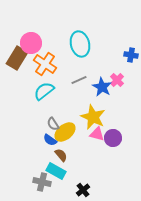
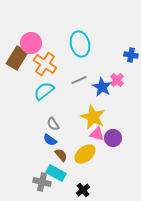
yellow ellipse: moved 20 px right, 22 px down
cyan rectangle: moved 2 px down
